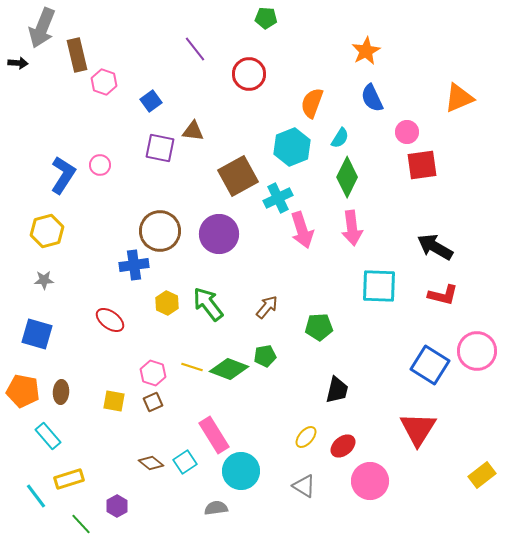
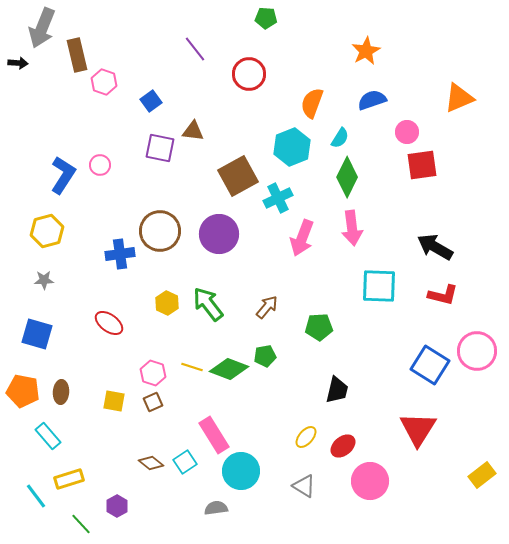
blue semicircle at (372, 98): moved 2 px down; rotated 96 degrees clockwise
pink arrow at (302, 230): moved 8 px down; rotated 39 degrees clockwise
blue cross at (134, 265): moved 14 px left, 11 px up
red ellipse at (110, 320): moved 1 px left, 3 px down
